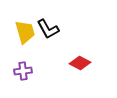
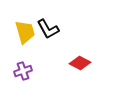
purple cross: rotated 12 degrees counterclockwise
